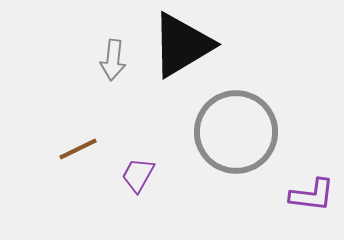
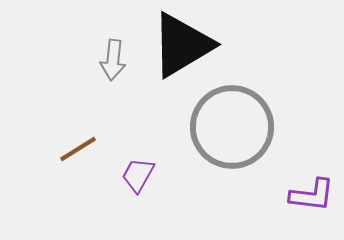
gray circle: moved 4 px left, 5 px up
brown line: rotated 6 degrees counterclockwise
